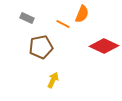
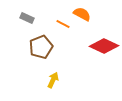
orange semicircle: rotated 84 degrees counterclockwise
brown pentagon: rotated 10 degrees counterclockwise
